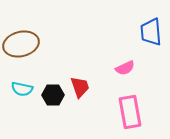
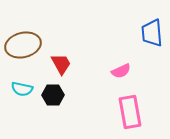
blue trapezoid: moved 1 px right, 1 px down
brown ellipse: moved 2 px right, 1 px down
pink semicircle: moved 4 px left, 3 px down
red trapezoid: moved 19 px left, 23 px up; rotated 10 degrees counterclockwise
